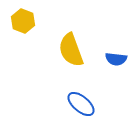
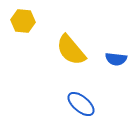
yellow hexagon: rotated 15 degrees counterclockwise
yellow semicircle: rotated 20 degrees counterclockwise
